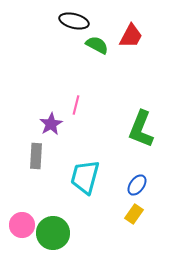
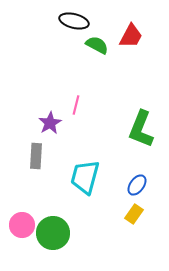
purple star: moved 1 px left, 1 px up
